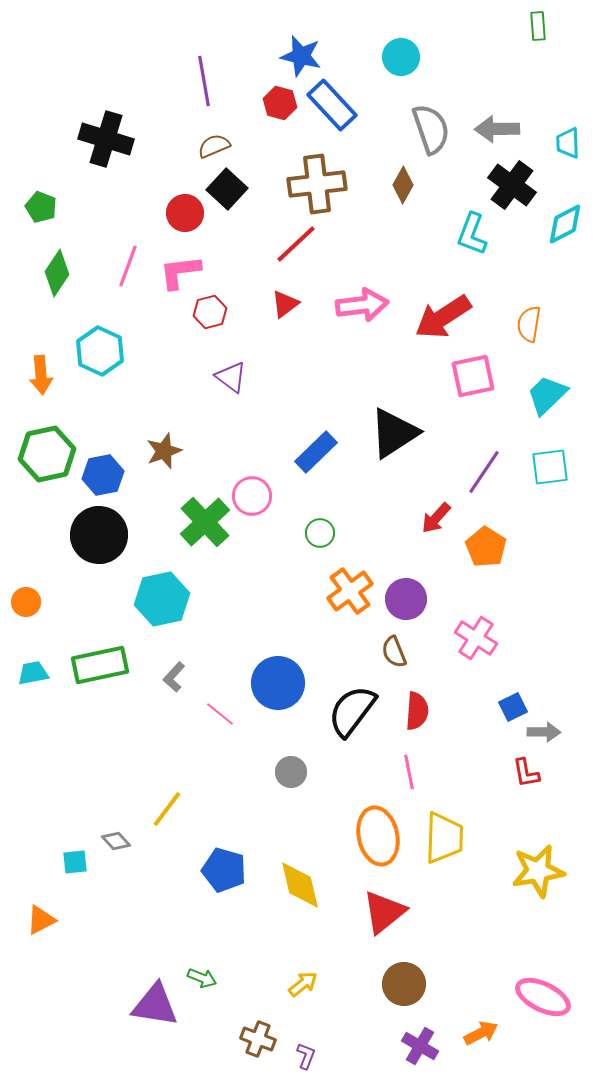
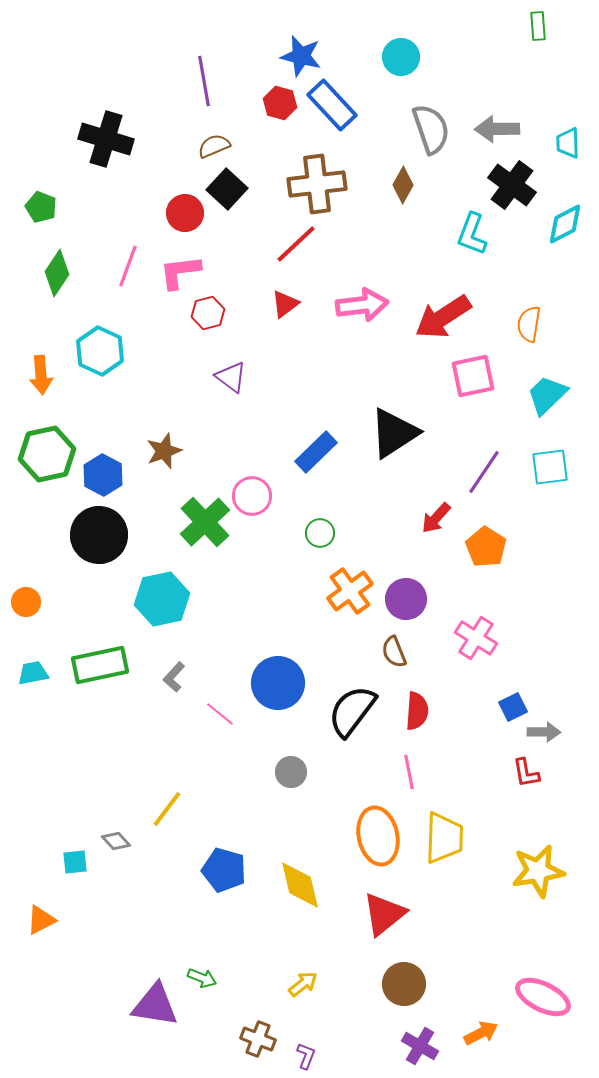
red hexagon at (210, 312): moved 2 px left, 1 px down
blue hexagon at (103, 475): rotated 21 degrees counterclockwise
red triangle at (384, 912): moved 2 px down
